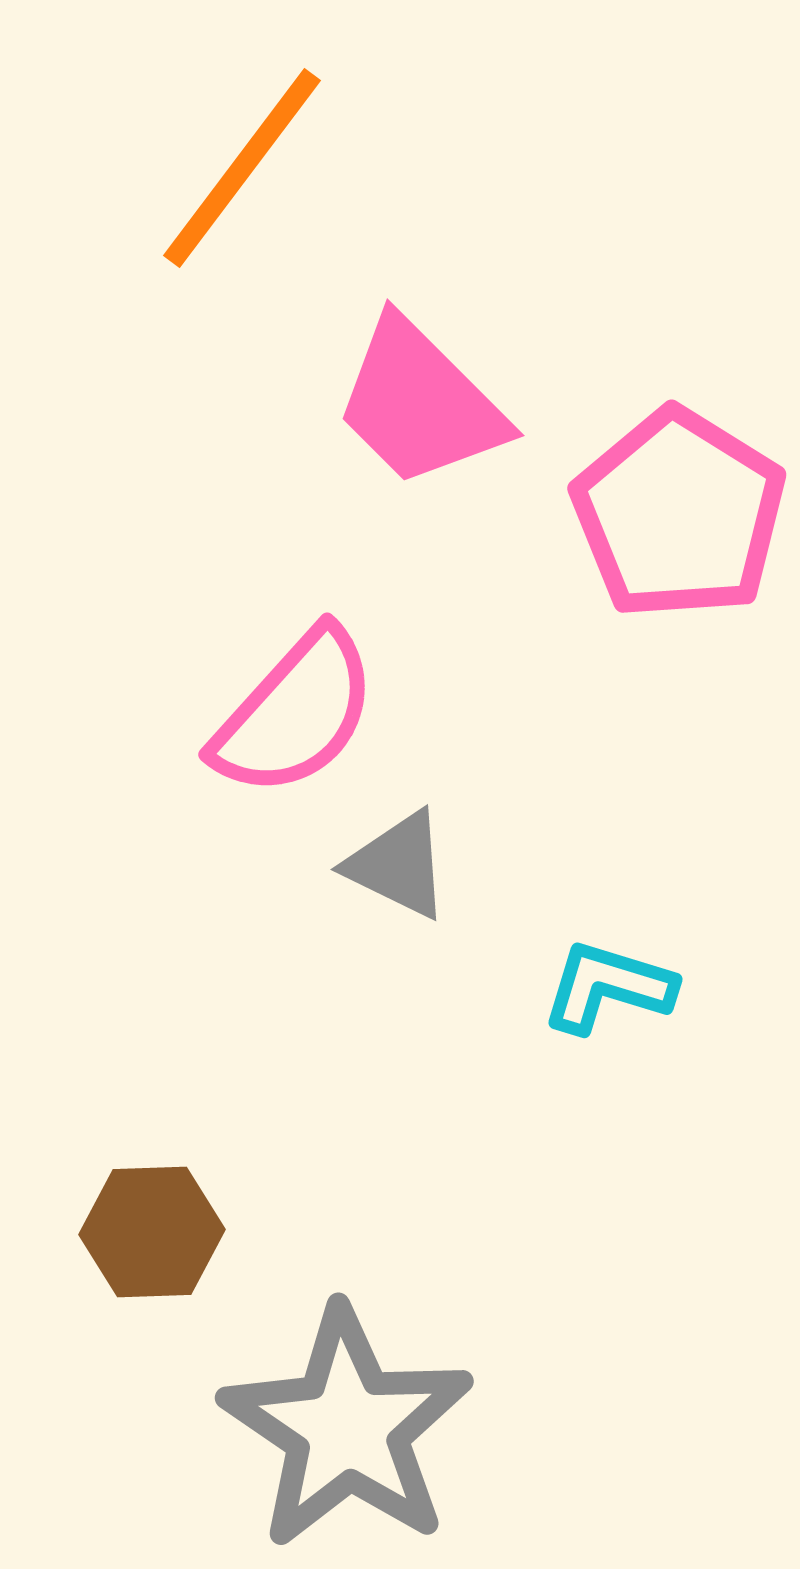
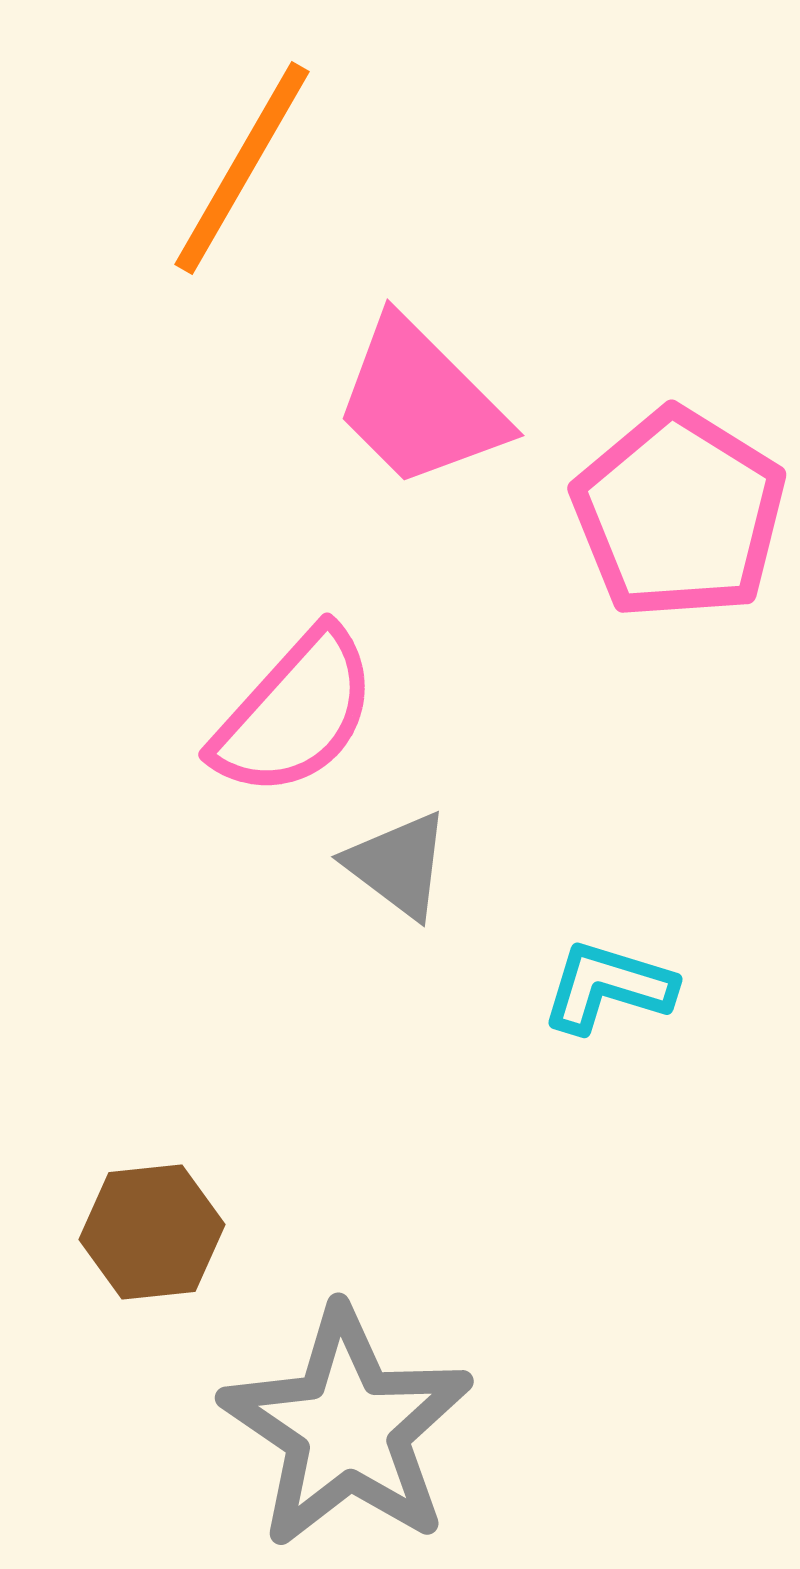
orange line: rotated 7 degrees counterclockwise
gray triangle: rotated 11 degrees clockwise
brown hexagon: rotated 4 degrees counterclockwise
